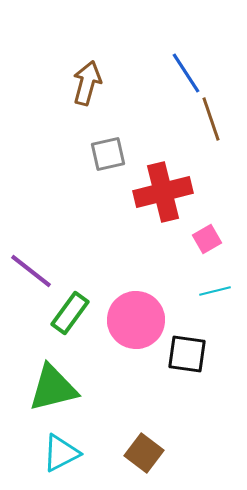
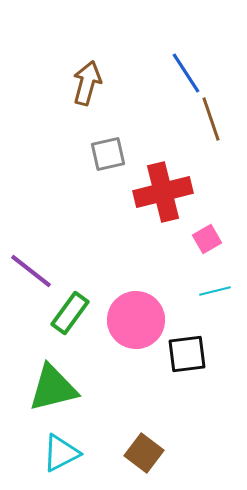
black square: rotated 15 degrees counterclockwise
